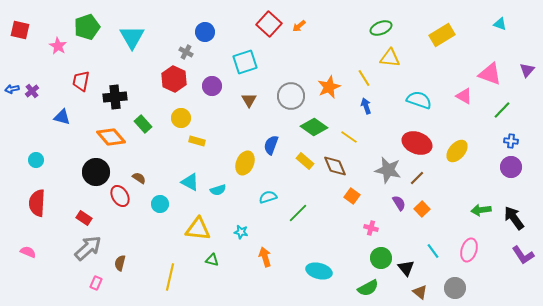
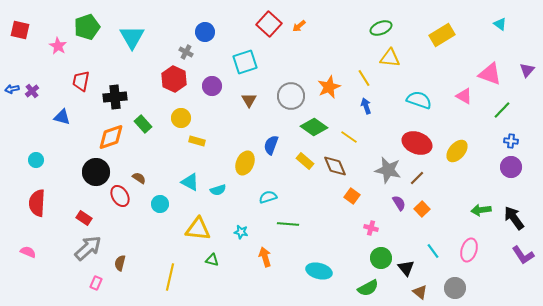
cyan triangle at (500, 24): rotated 16 degrees clockwise
orange diamond at (111, 137): rotated 68 degrees counterclockwise
green line at (298, 213): moved 10 px left, 11 px down; rotated 50 degrees clockwise
